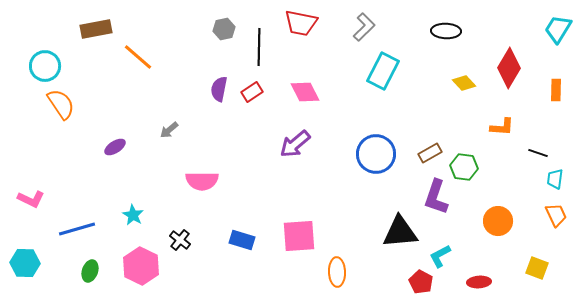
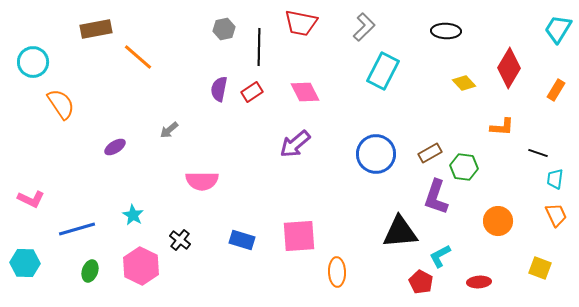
cyan circle at (45, 66): moved 12 px left, 4 px up
orange rectangle at (556, 90): rotated 30 degrees clockwise
yellow square at (537, 268): moved 3 px right
